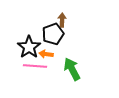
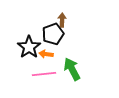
pink line: moved 9 px right, 8 px down; rotated 10 degrees counterclockwise
